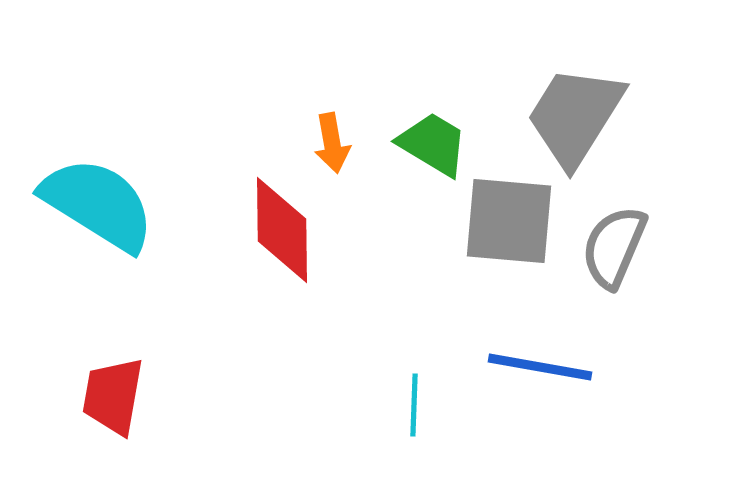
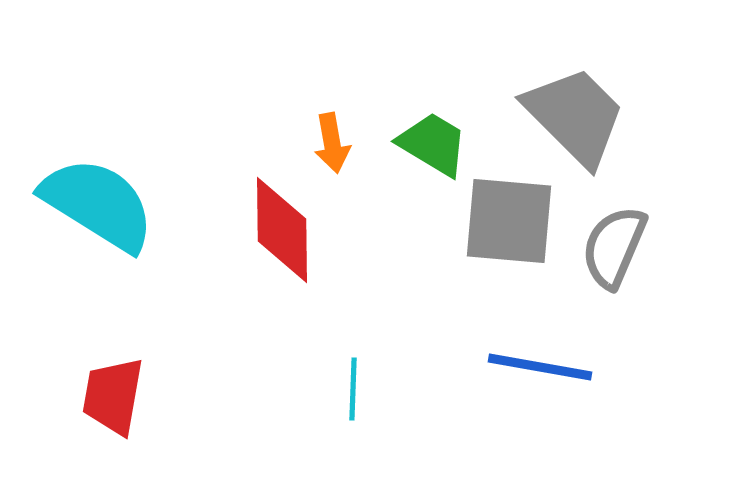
gray trapezoid: rotated 103 degrees clockwise
cyan line: moved 61 px left, 16 px up
